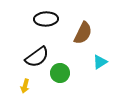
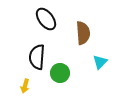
black ellipse: rotated 55 degrees clockwise
brown semicircle: rotated 30 degrees counterclockwise
black semicircle: rotated 130 degrees clockwise
cyan triangle: rotated 14 degrees counterclockwise
